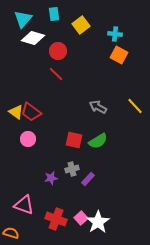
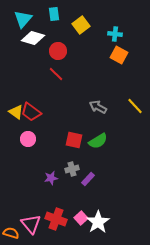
pink triangle: moved 7 px right, 19 px down; rotated 30 degrees clockwise
